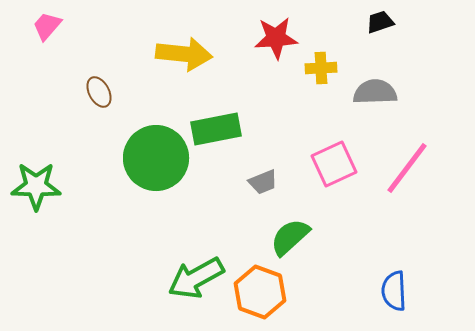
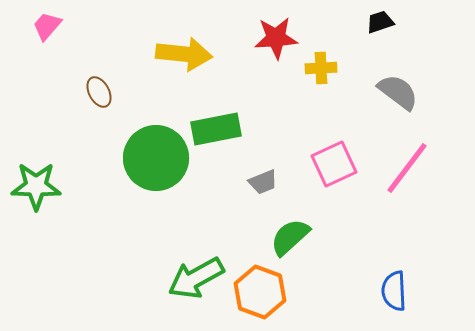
gray semicircle: moved 23 px right; rotated 39 degrees clockwise
